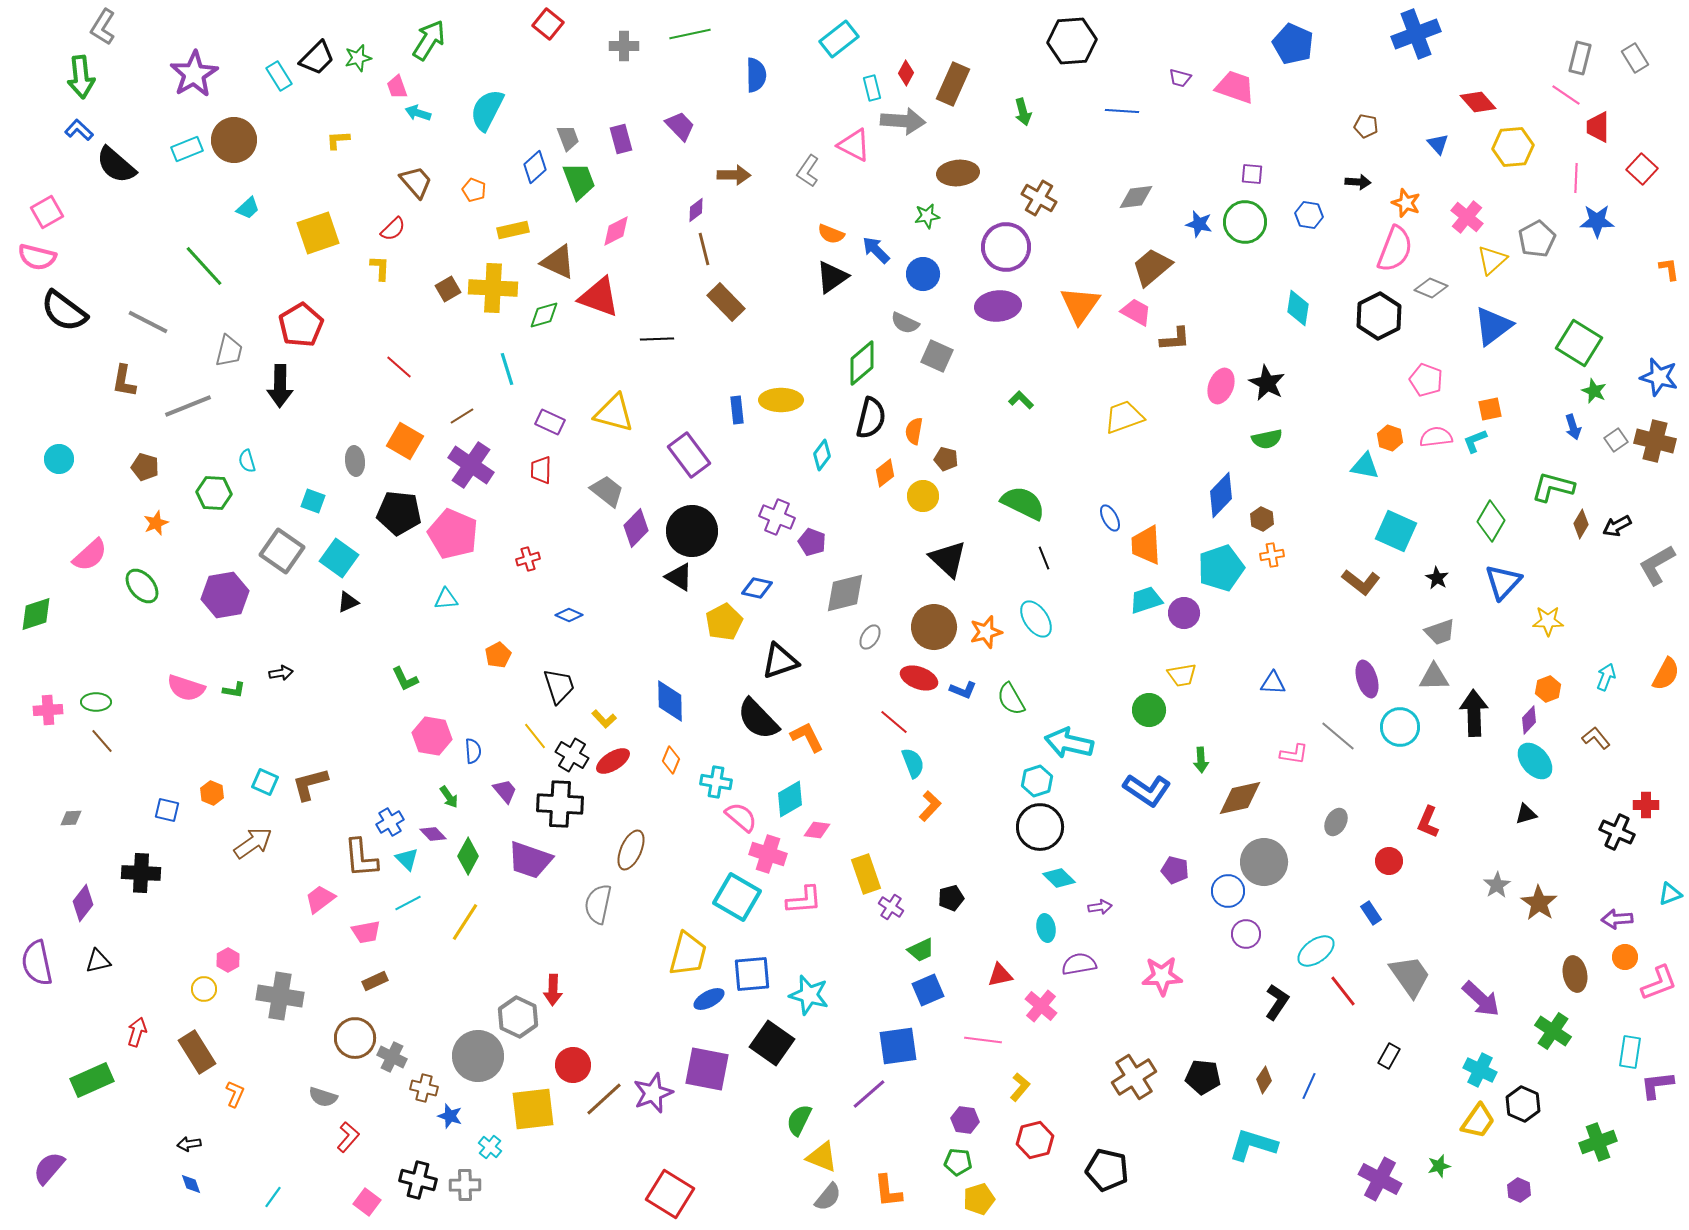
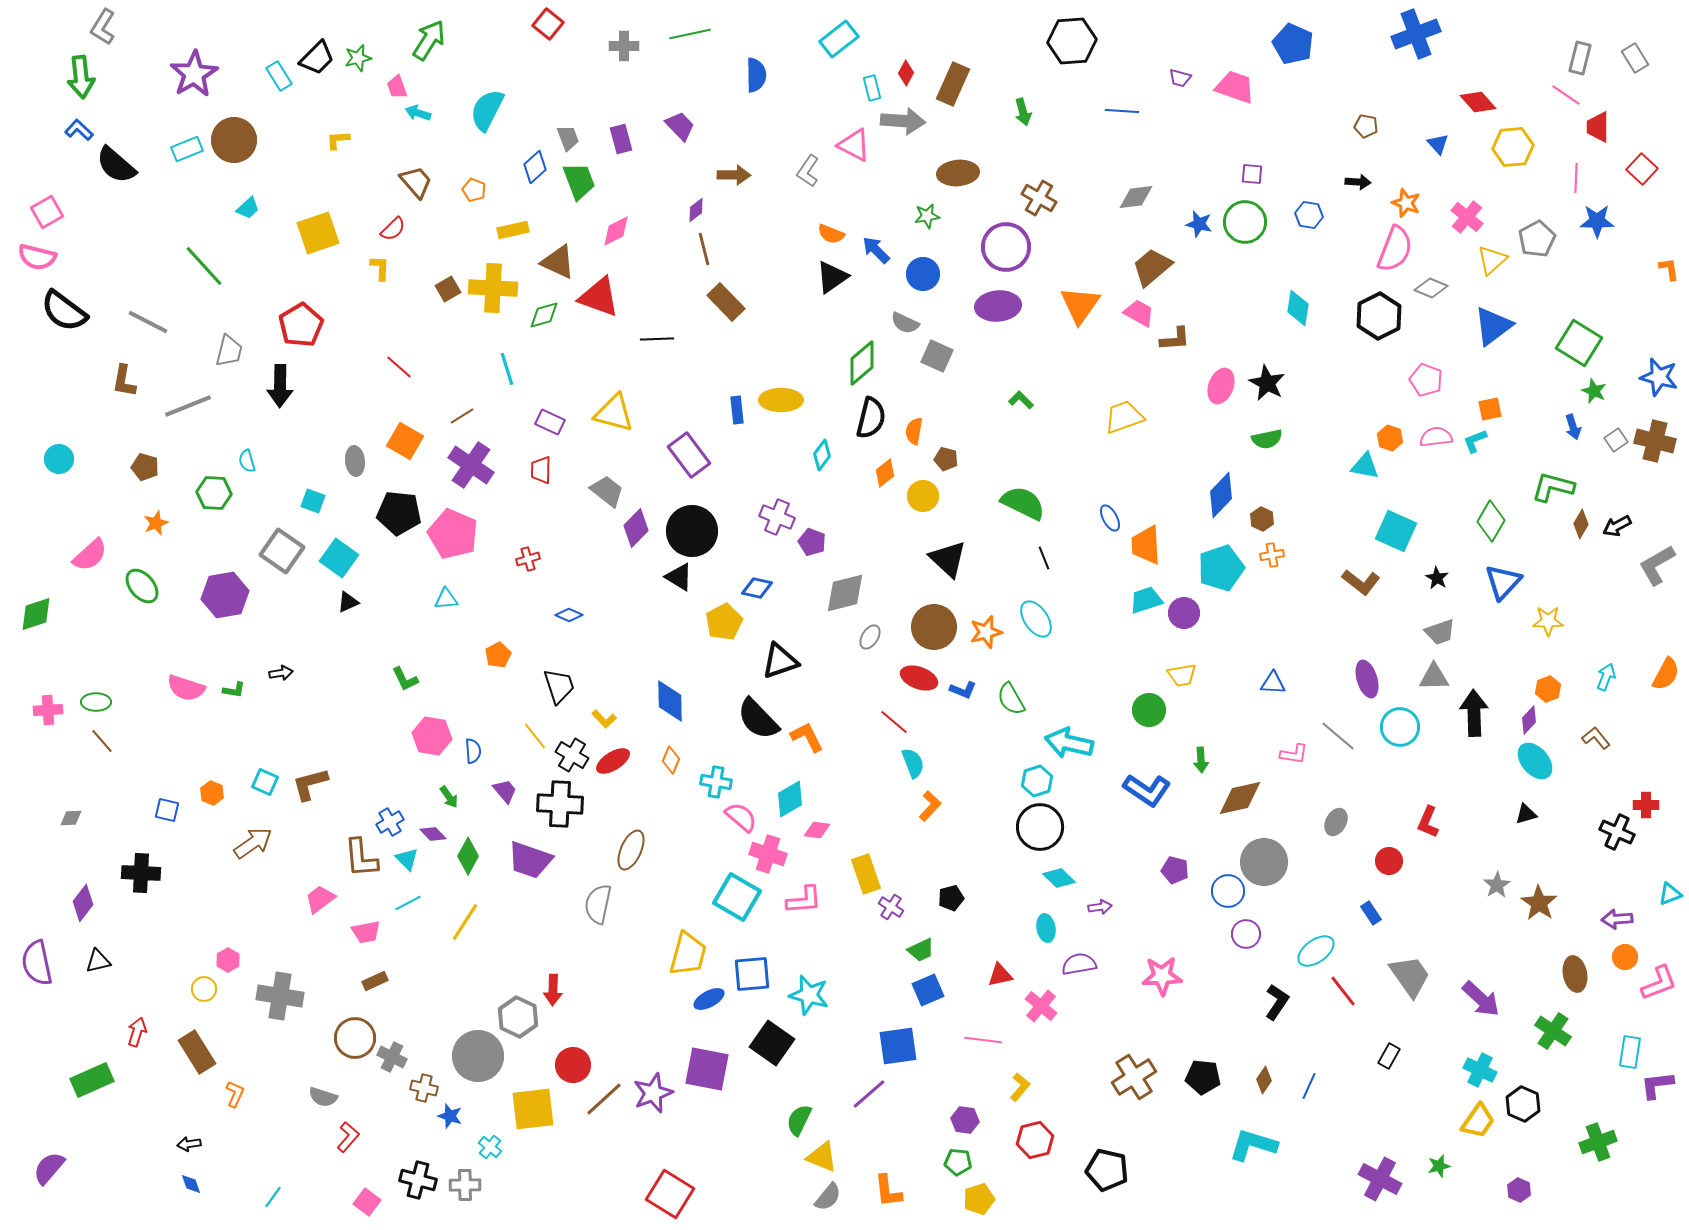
pink trapezoid at (1136, 312): moved 3 px right, 1 px down
